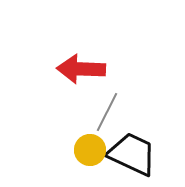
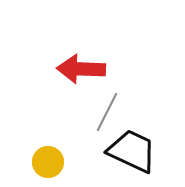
yellow circle: moved 42 px left, 12 px down
black trapezoid: moved 3 px up
